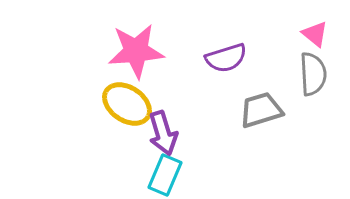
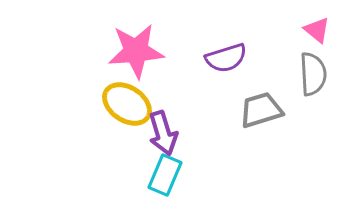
pink triangle: moved 2 px right, 4 px up
